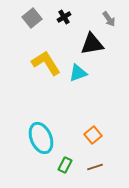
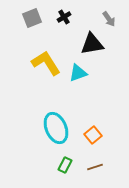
gray square: rotated 18 degrees clockwise
cyan ellipse: moved 15 px right, 10 px up
